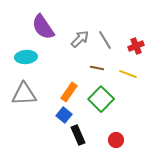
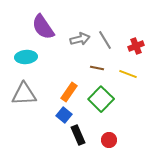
gray arrow: rotated 30 degrees clockwise
red circle: moved 7 px left
